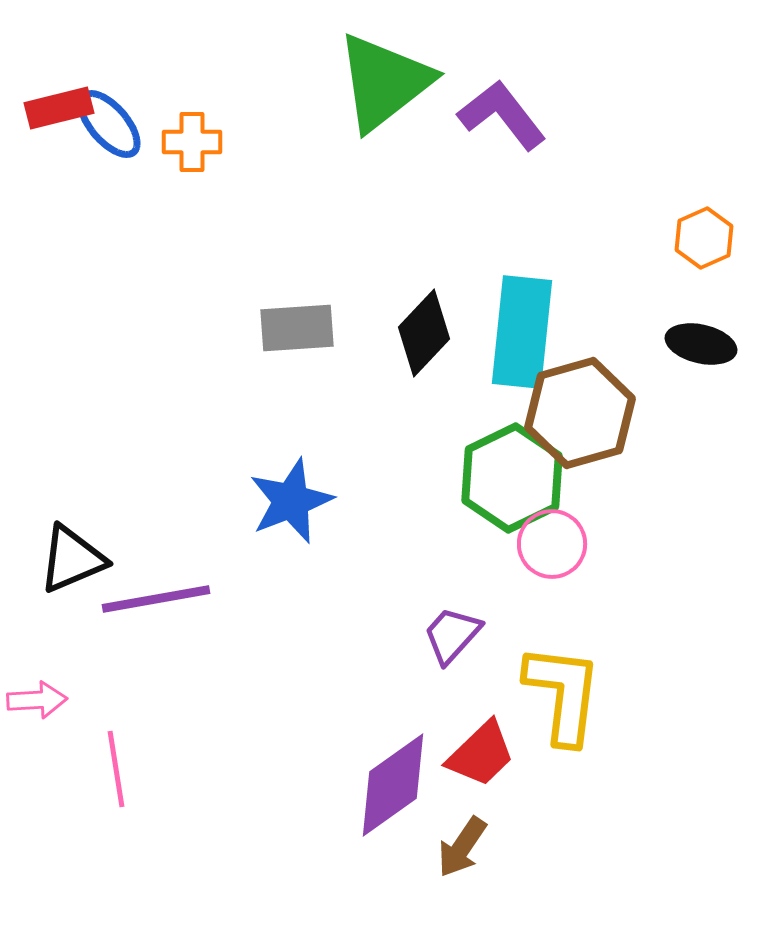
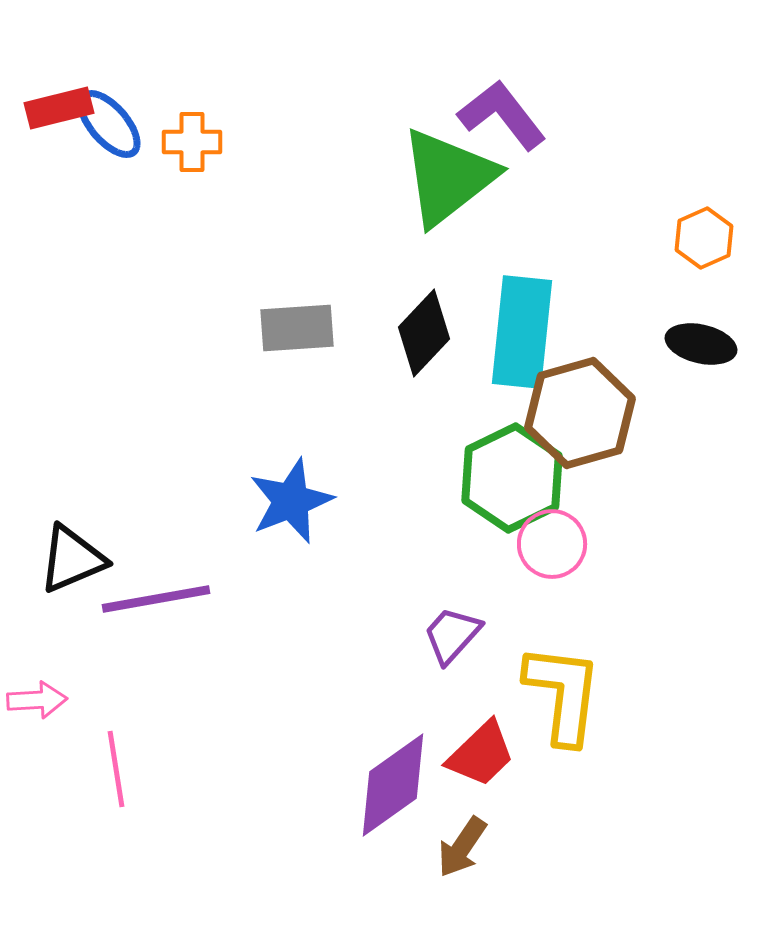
green triangle: moved 64 px right, 95 px down
